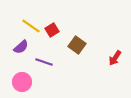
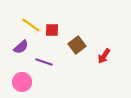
yellow line: moved 1 px up
red square: rotated 32 degrees clockwise
brown square: rotated 18 degrees clockwise
red arrow: moved 11 px left, 2 px up
